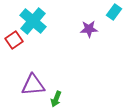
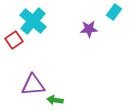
green arrow: moved 1 px left, 1 px down; rotated 77 degrees clockwise
